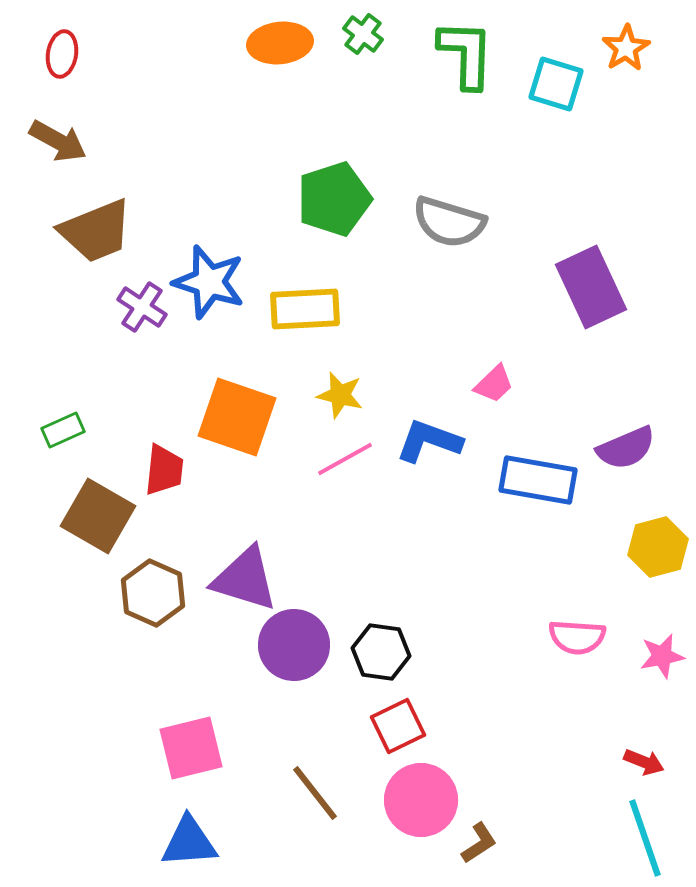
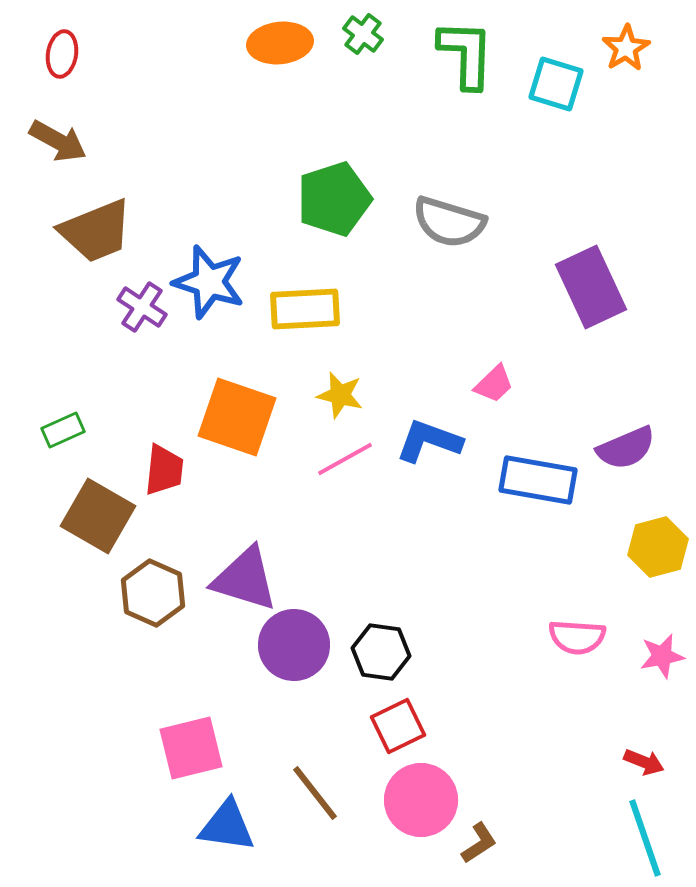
blue triangle: moved 38 px right, 16 px up; rotated 12 degrees clockwise
